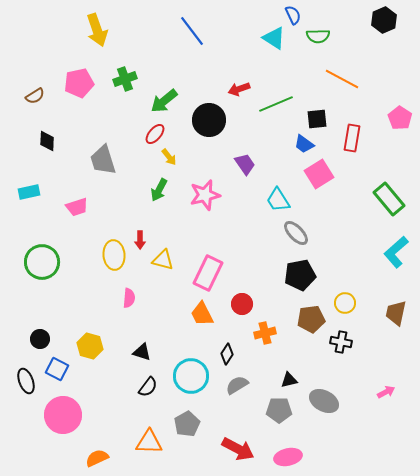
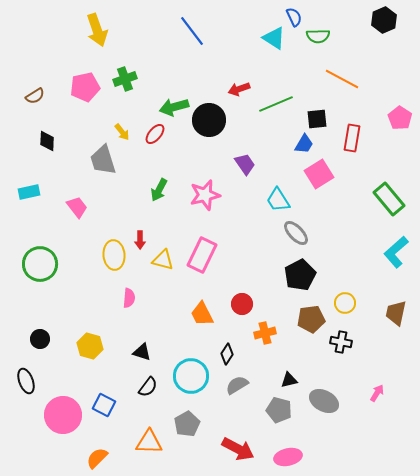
blue semicircle at (293, 15): moved 1 px right, 2 px down
pink pentagon at (79, 83): moved 6 px right, 4 px down
green arrow at (164, 101): moved 10 px right, 6 px down; rotated 24 degrees clockwise
blue trapezoid at (304, 144): rotated 95 degrees counterclockwise
yellow arrow at (169, 157): moved 47 px left, 25 px up
pink trapezoid at (77, 207): rotated 110 degrees counterclockwise
green circle at (42, 262): moved 2 px left, 2 px down
pink rectangle at (208, 273): moved 6 px left, 18 px up
black pentagon at (300, 275): rotated 16 degrees counterclockwise
blue square at (57, 369): moved 47 px right, 36 px down
pink arrow at (386, 392): moved 9 px left, 1 px down; rotated 30 degrees counterclockwise
gray pentagon at (279, 410): rotated 15 degrees clockwise
orange semicircle at (97, 458): rotated 20 degrees counterclockwise
